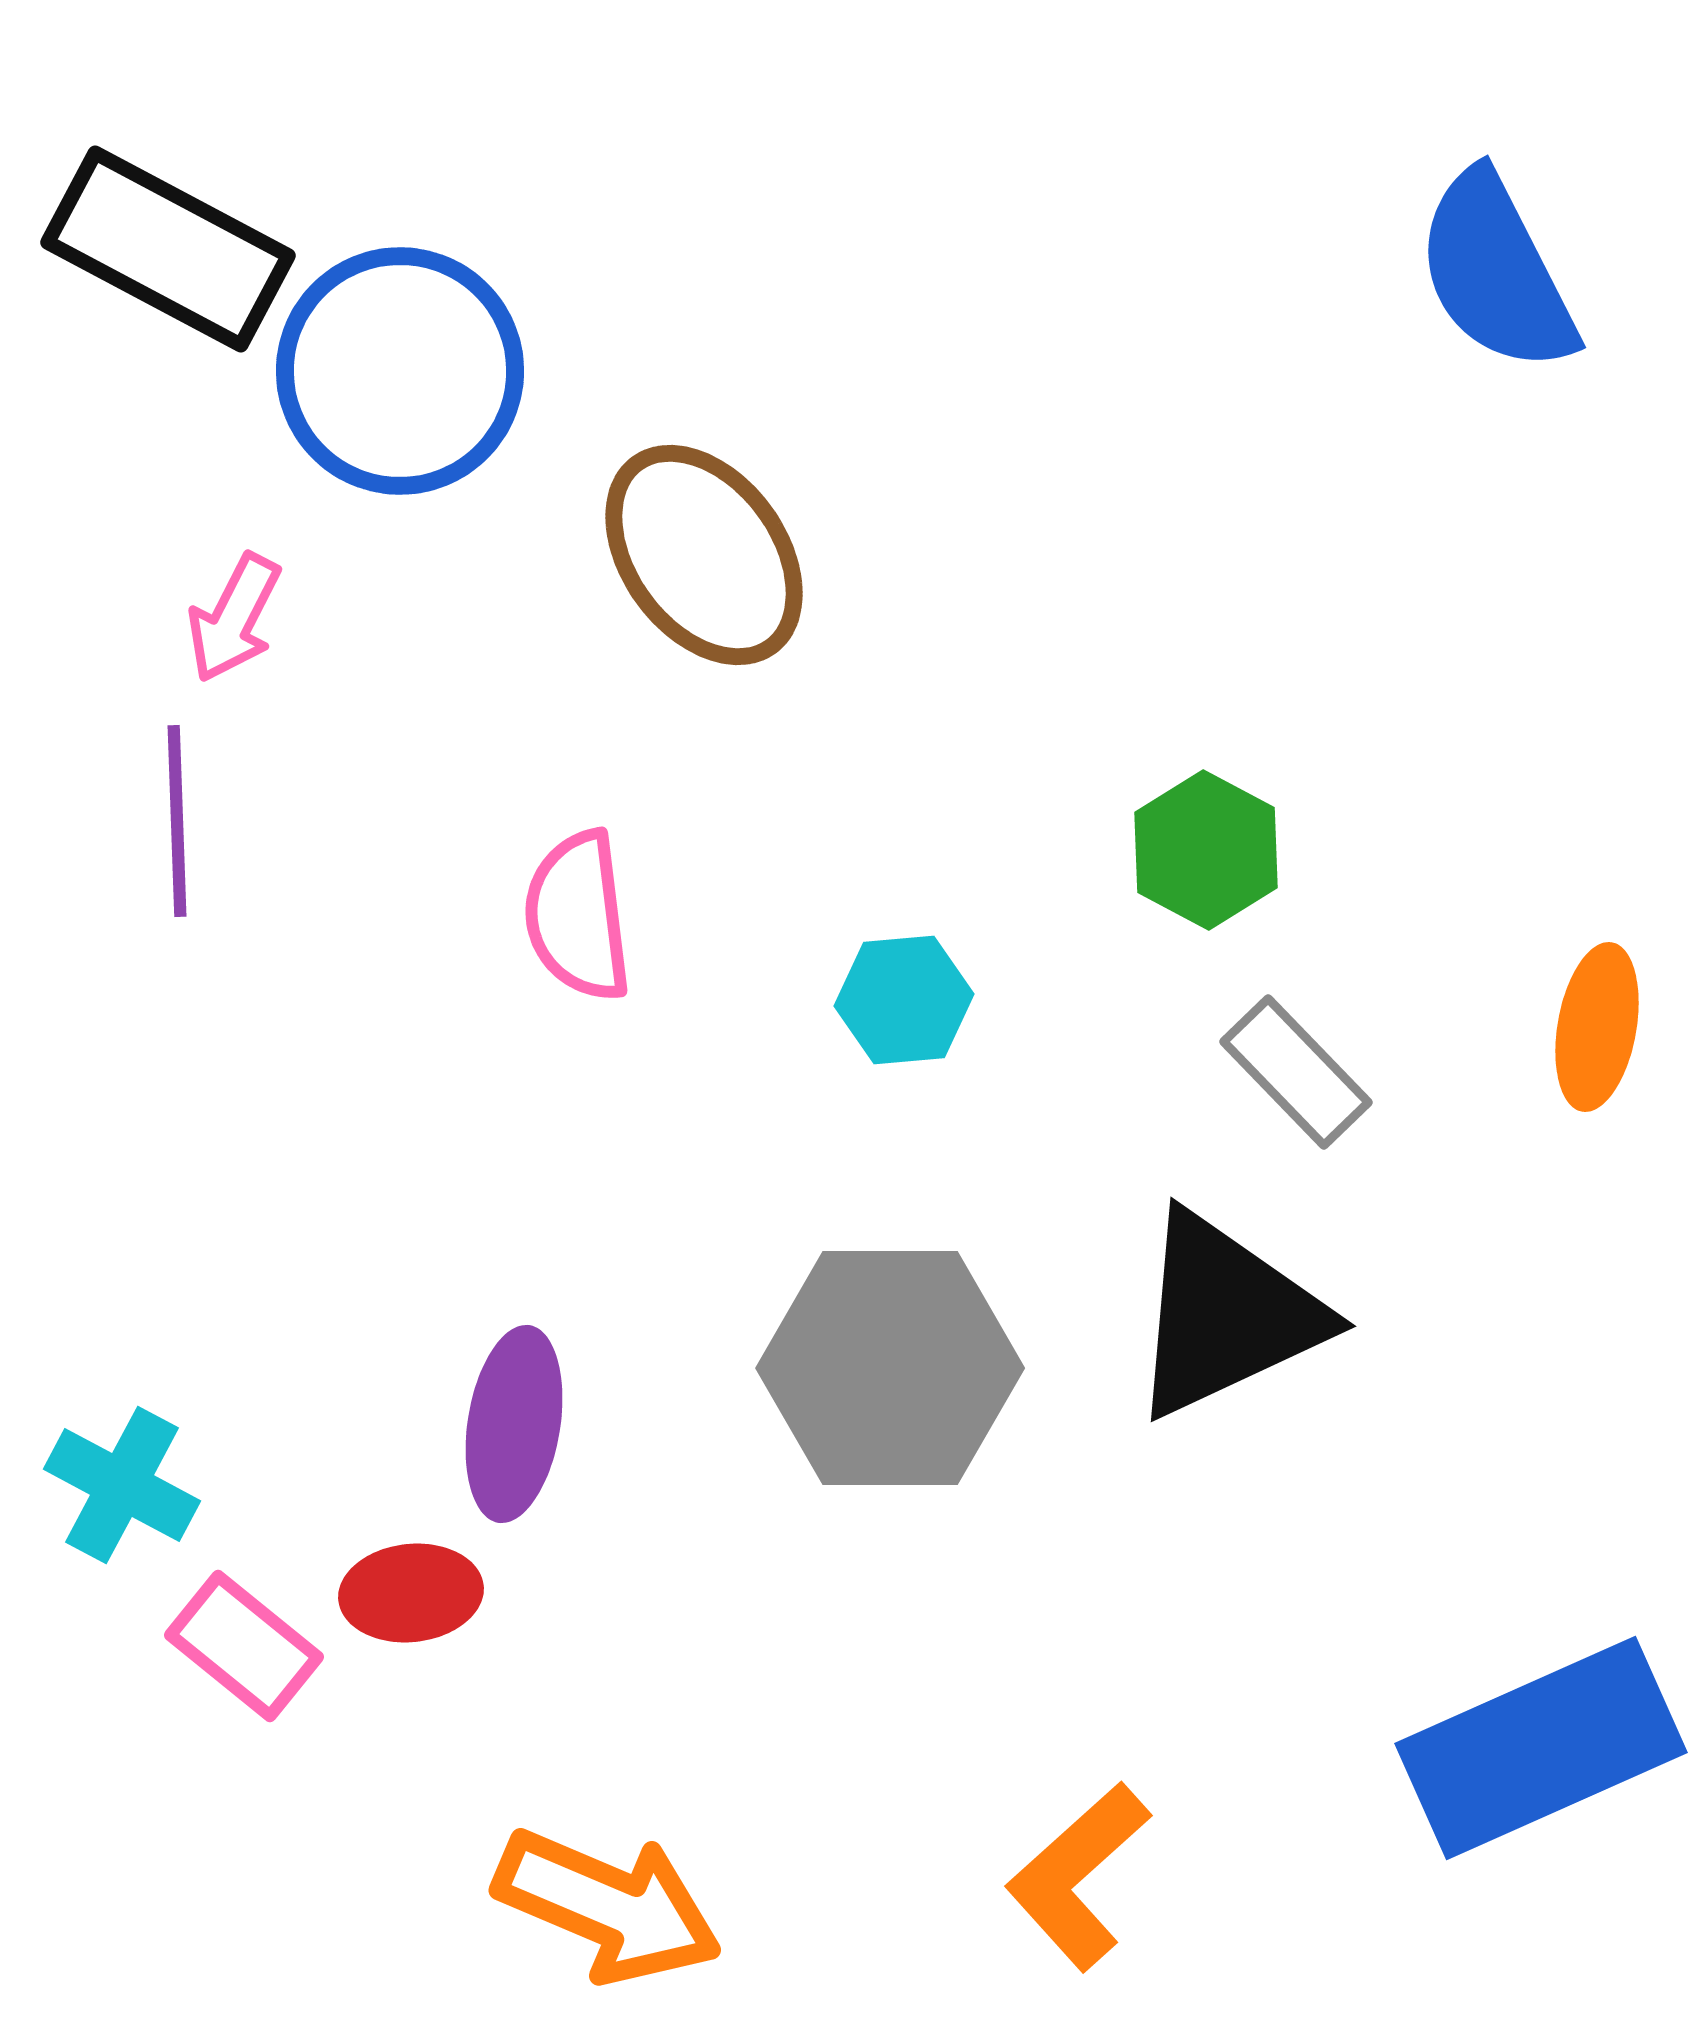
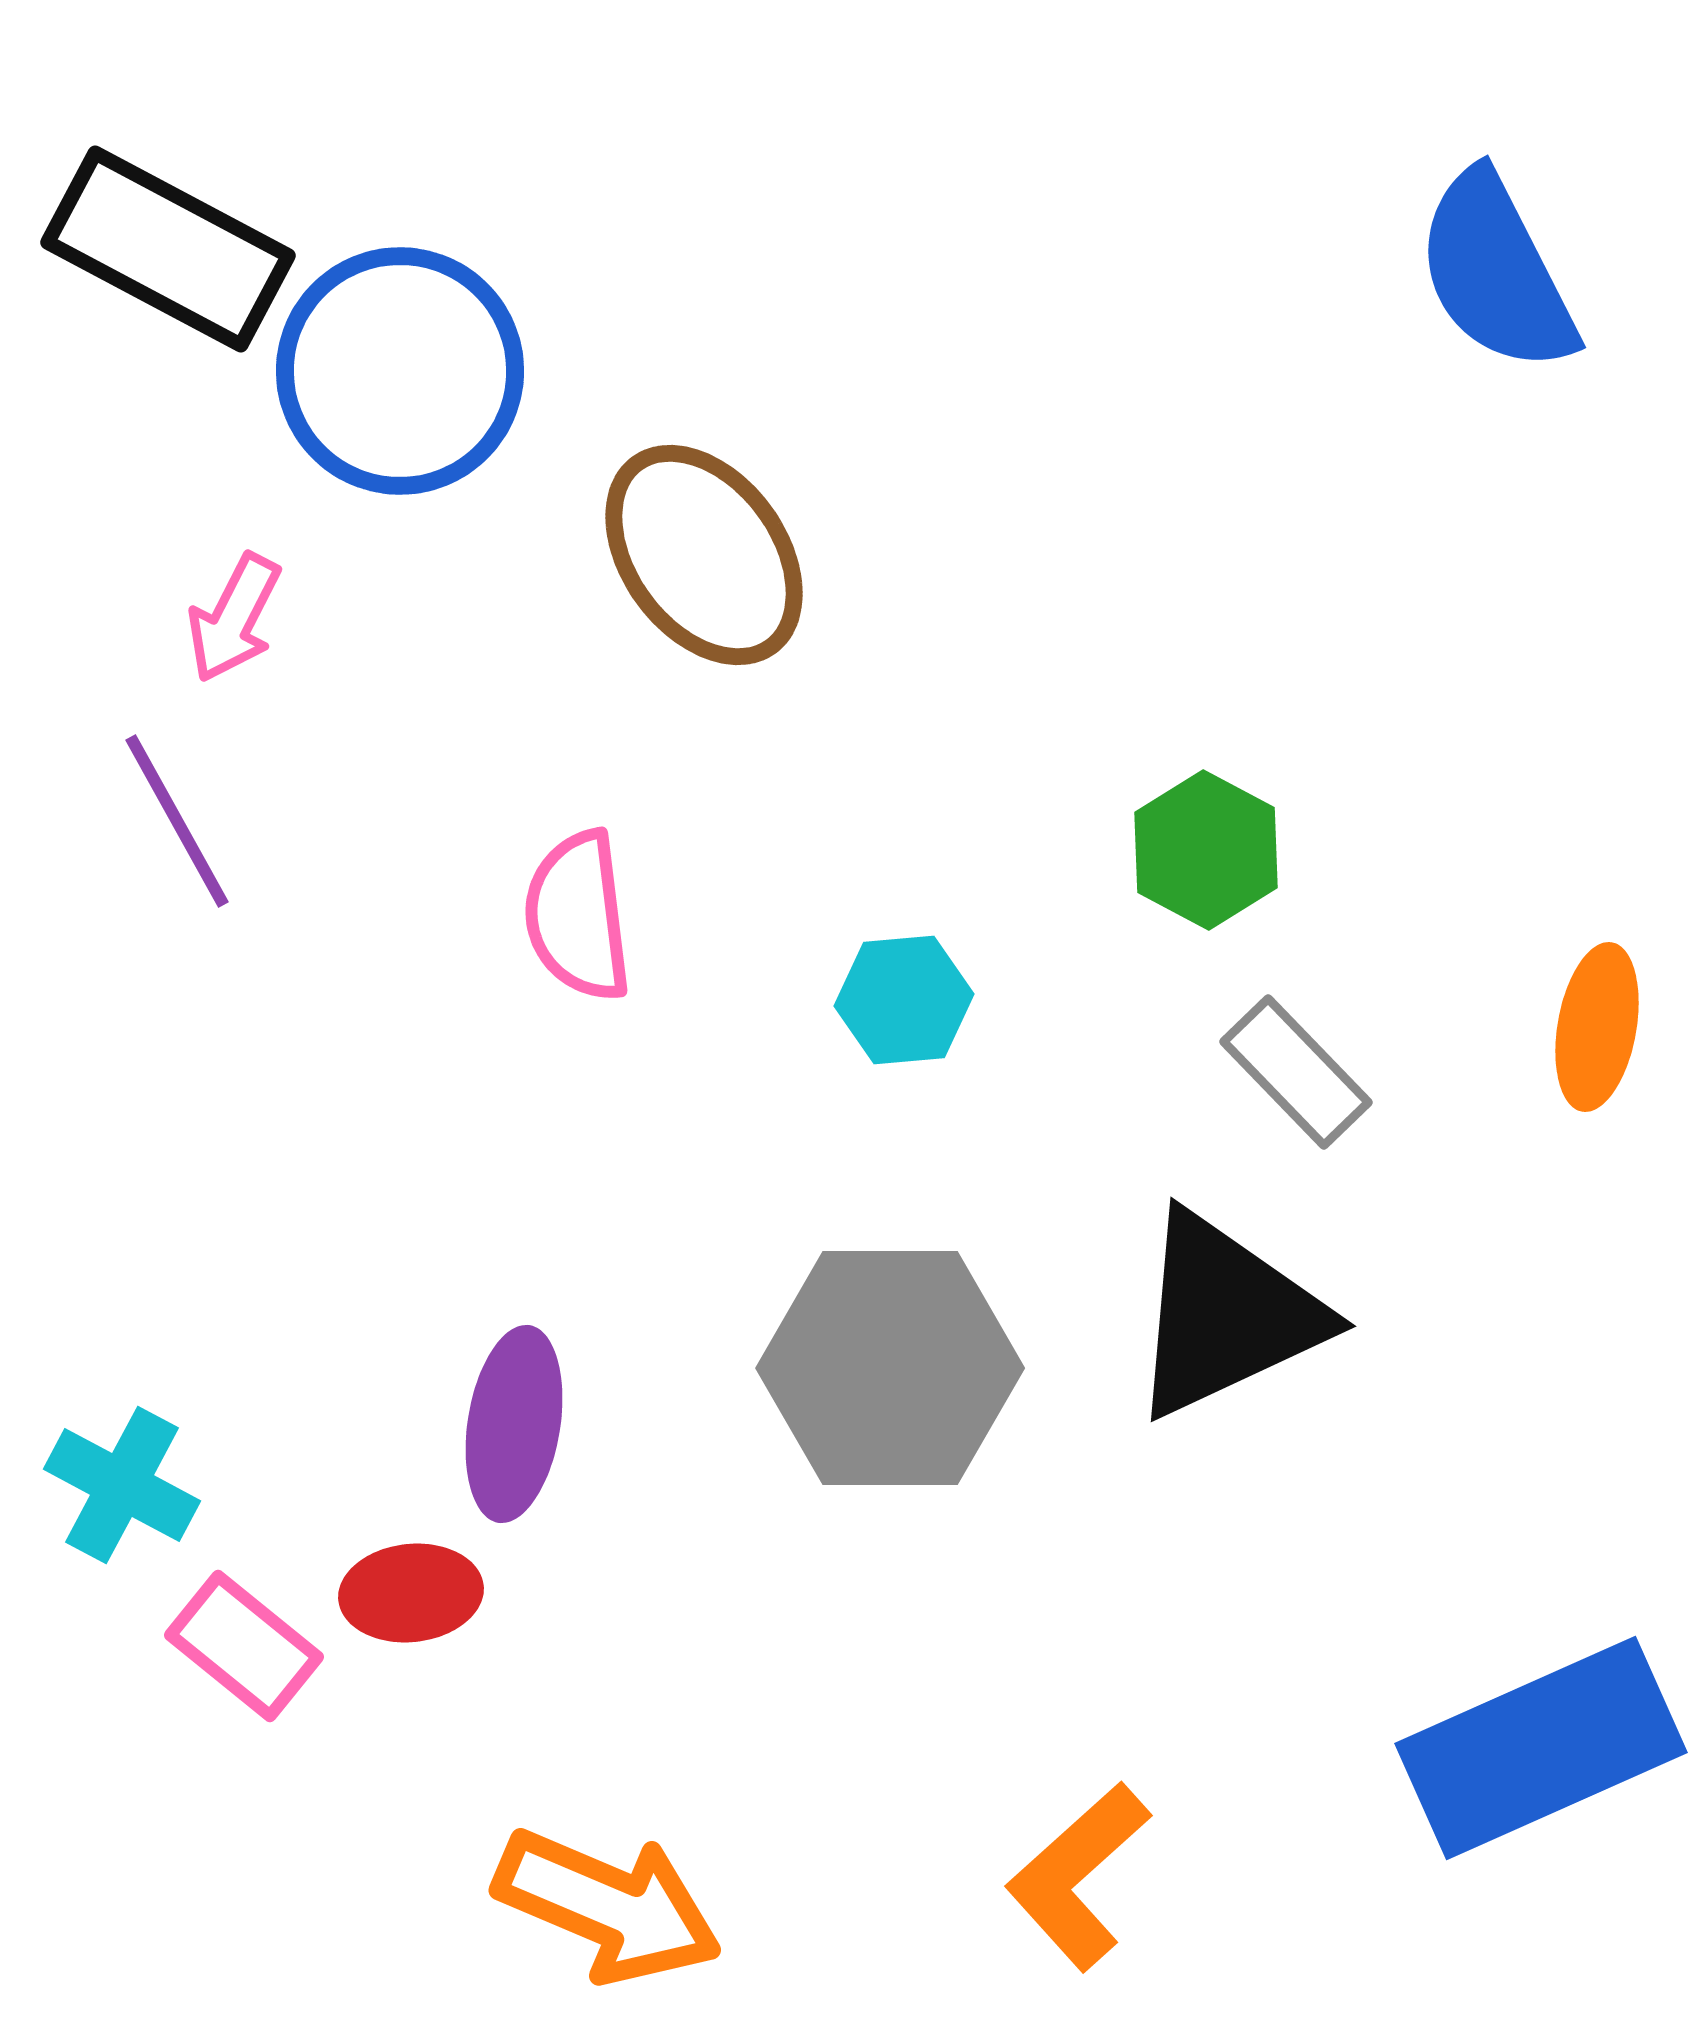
purple line: rotated 27 degrees counterclockwise
